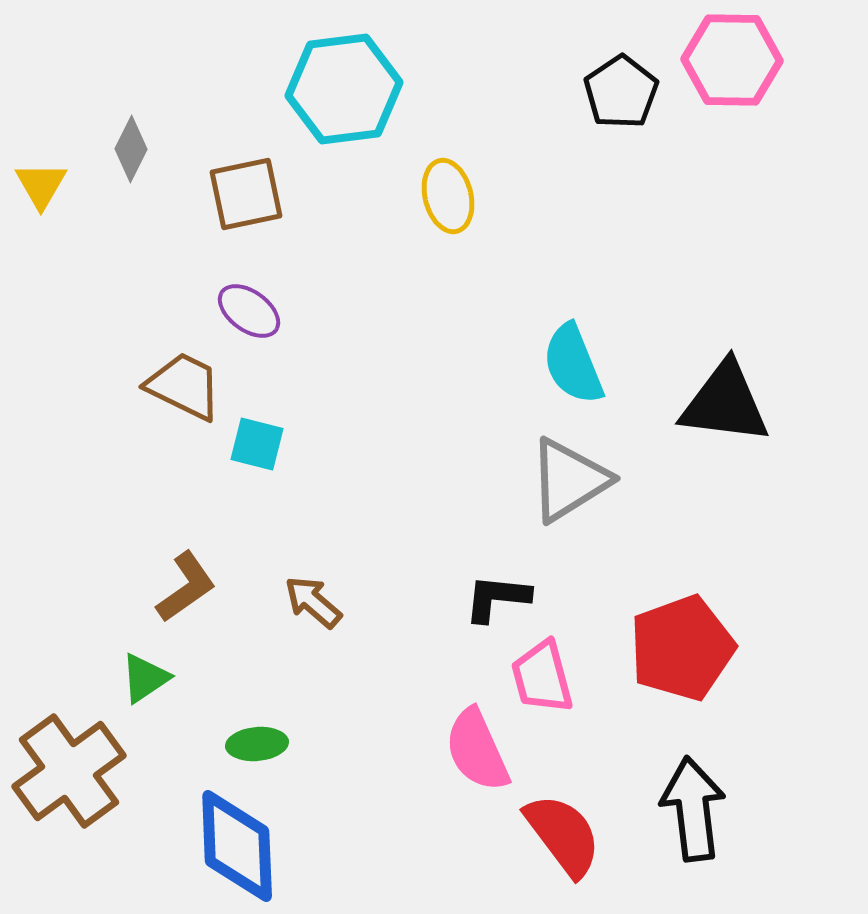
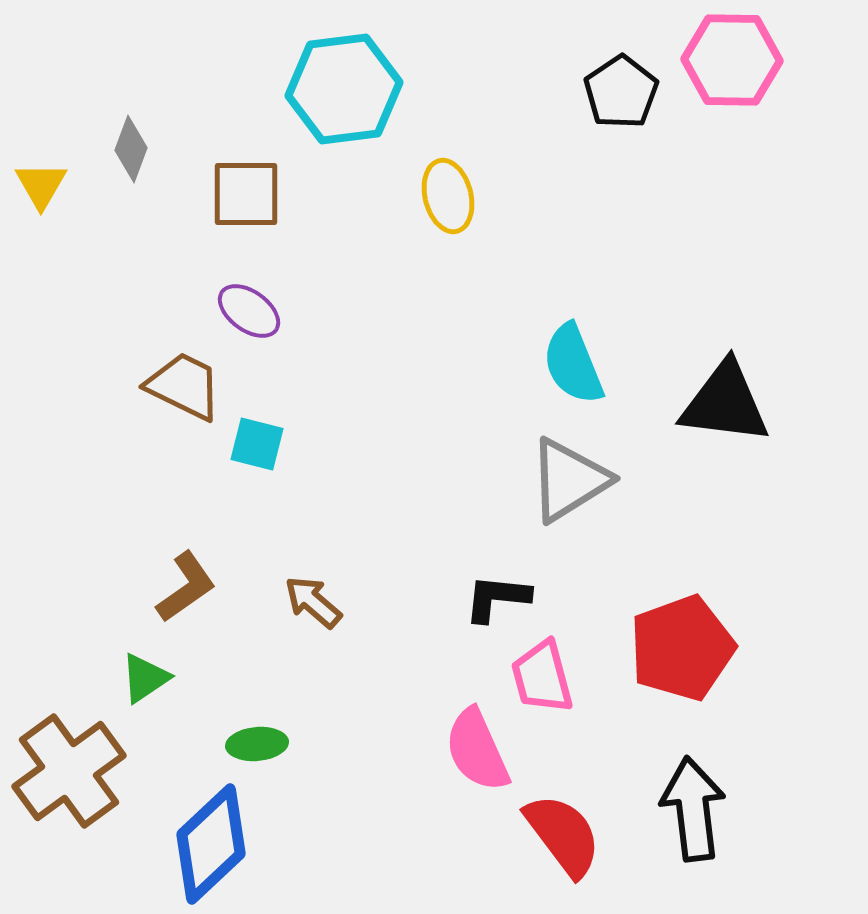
gray diamond: rotated 6 degrees counterclockwise
brown square: rotated 12 degrees clockwise
blue diamond: moved 26 px left, 2 px up; rotated 49 degrees clockwise
